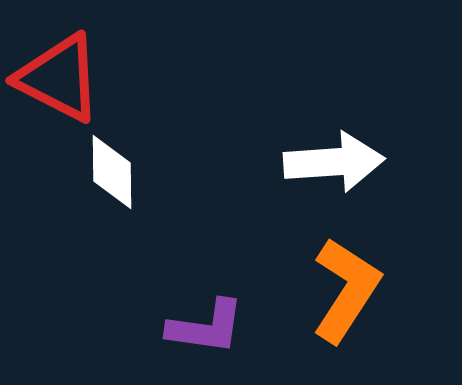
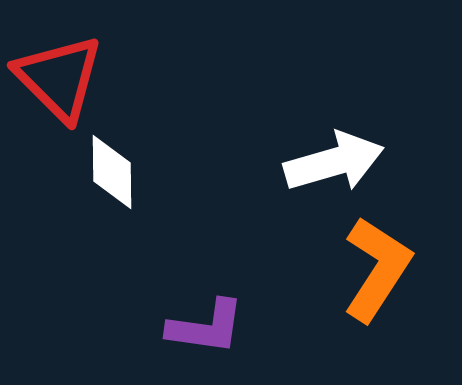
red triangle: rotated 18 degrees clockwise
white arrow: rotated 12 degrees counterclockwise
orange L-shape: moved 31 px right, 21 px up
